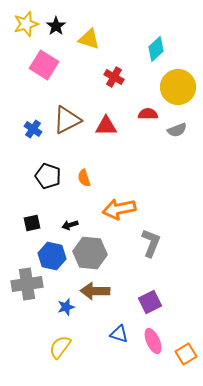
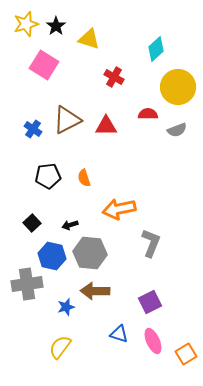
black pentagon: rotated 25 degrees counterclockwise
black square: rotated 30 degrees counterclockwise
